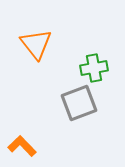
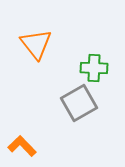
green cross: rotated 12 degrees clockwise
gray square: rotated 9 degrees counterclockwise
